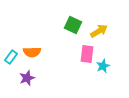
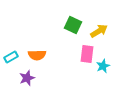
orange semicircle: moved 5 px right, 3 px down
cyan rectangle: rotated 24 degrees clockwise
